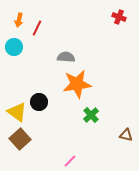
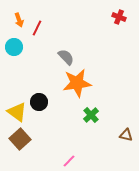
orange arrow: rotated 32 degrees counterclockwise
gray semicircle: rotated 42 degrees clockwise
orange star: moved 1 px up
pink line: moved 1 px left
